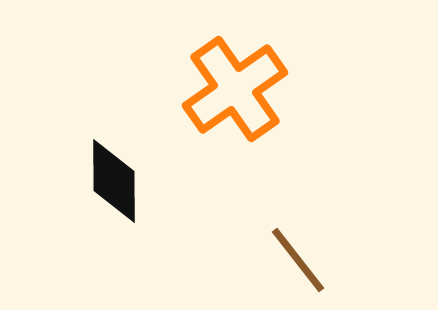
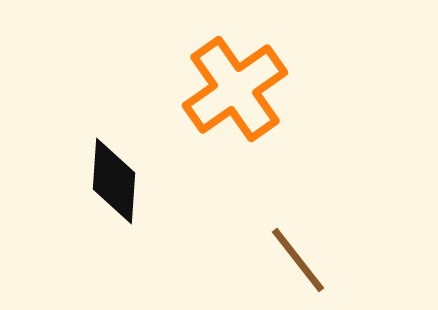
black diamond: rotated 4 degrees clockwise
